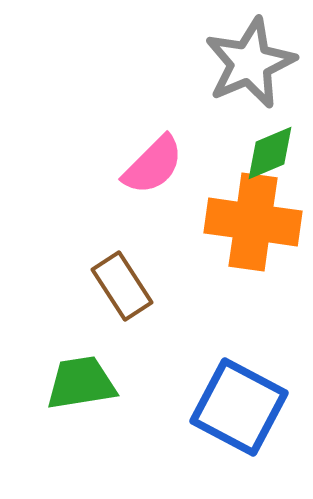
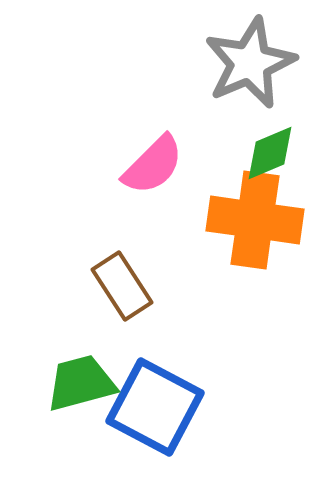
orange cross: moved 2 px right, 2 px up
green trapezoid: rotated 6 degrees counterclockwise
blue square: moved 84 px left
